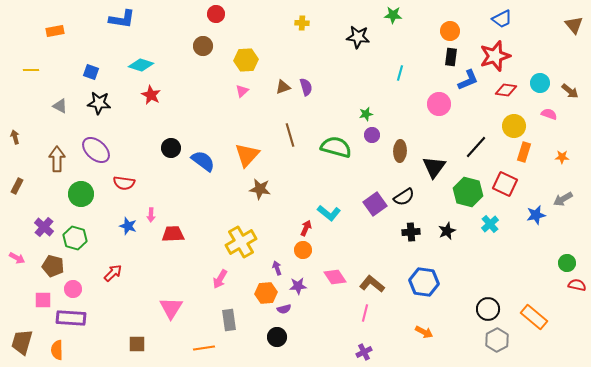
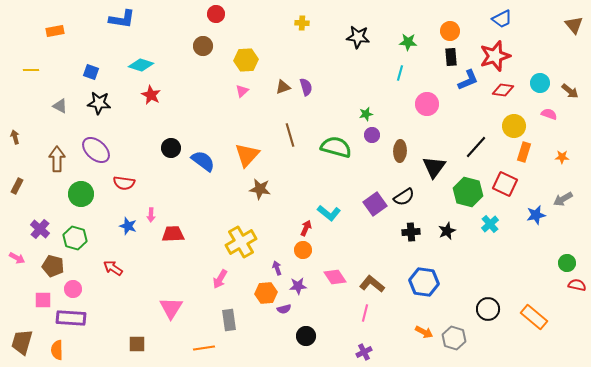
green star at (393, 15): moved 15 px right, 27 px down
black rectangle at (451, 57): rotated 12 degrees counterclockwise
red diamond at (506, 90): moved 3 px left
pink circle at (439, 104): moved 12 px left
purple cross at (44, 227): moved 4 px left, 2 px down
red arrow at (113, 273): moved 5 px up; rotated 102 degrees counterclockwise
black circle at (277, 337): moved 29 px right, 1 px up
gray hexagon at (497, 340): moved 43 px left, 2 px up; rotated 15 degrees counterclockwise
